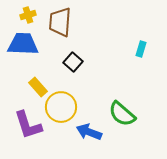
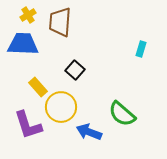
yellow cross: rotated 14 degrees counterclockwise
black square: moved 2 px right, 8 px down
